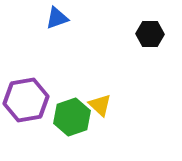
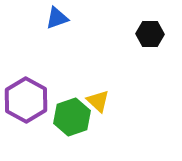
purple hexagon: rotated 21 degrees counterclockwise
yellow triangle: moved 2 px left, 4 px up
